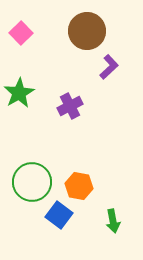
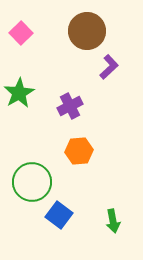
orange hexagon: moved 35 px up; rotated 16 degrees counterclockwise
